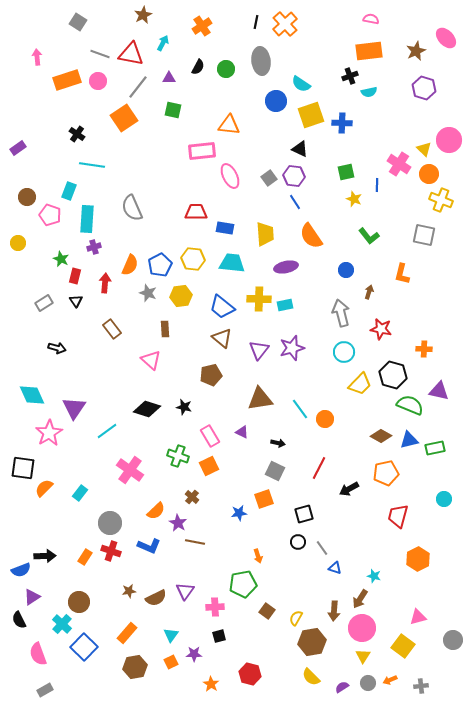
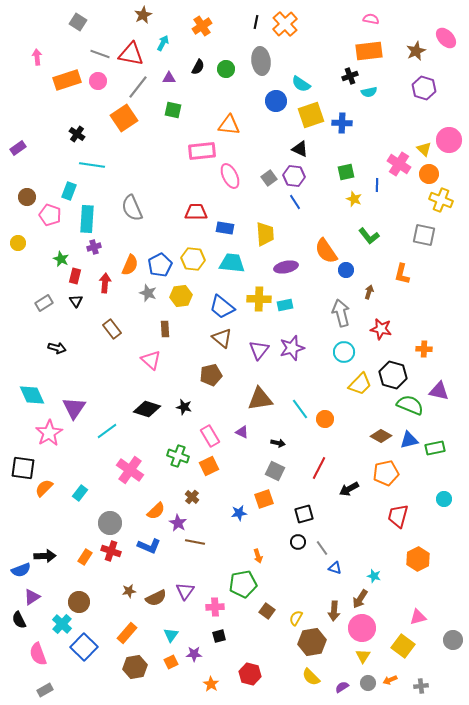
orange semicircle at (311, 236): moved 15 px right, 15 px down
